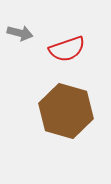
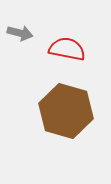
red semicircle: rotated 150 degrees counterclockwise
